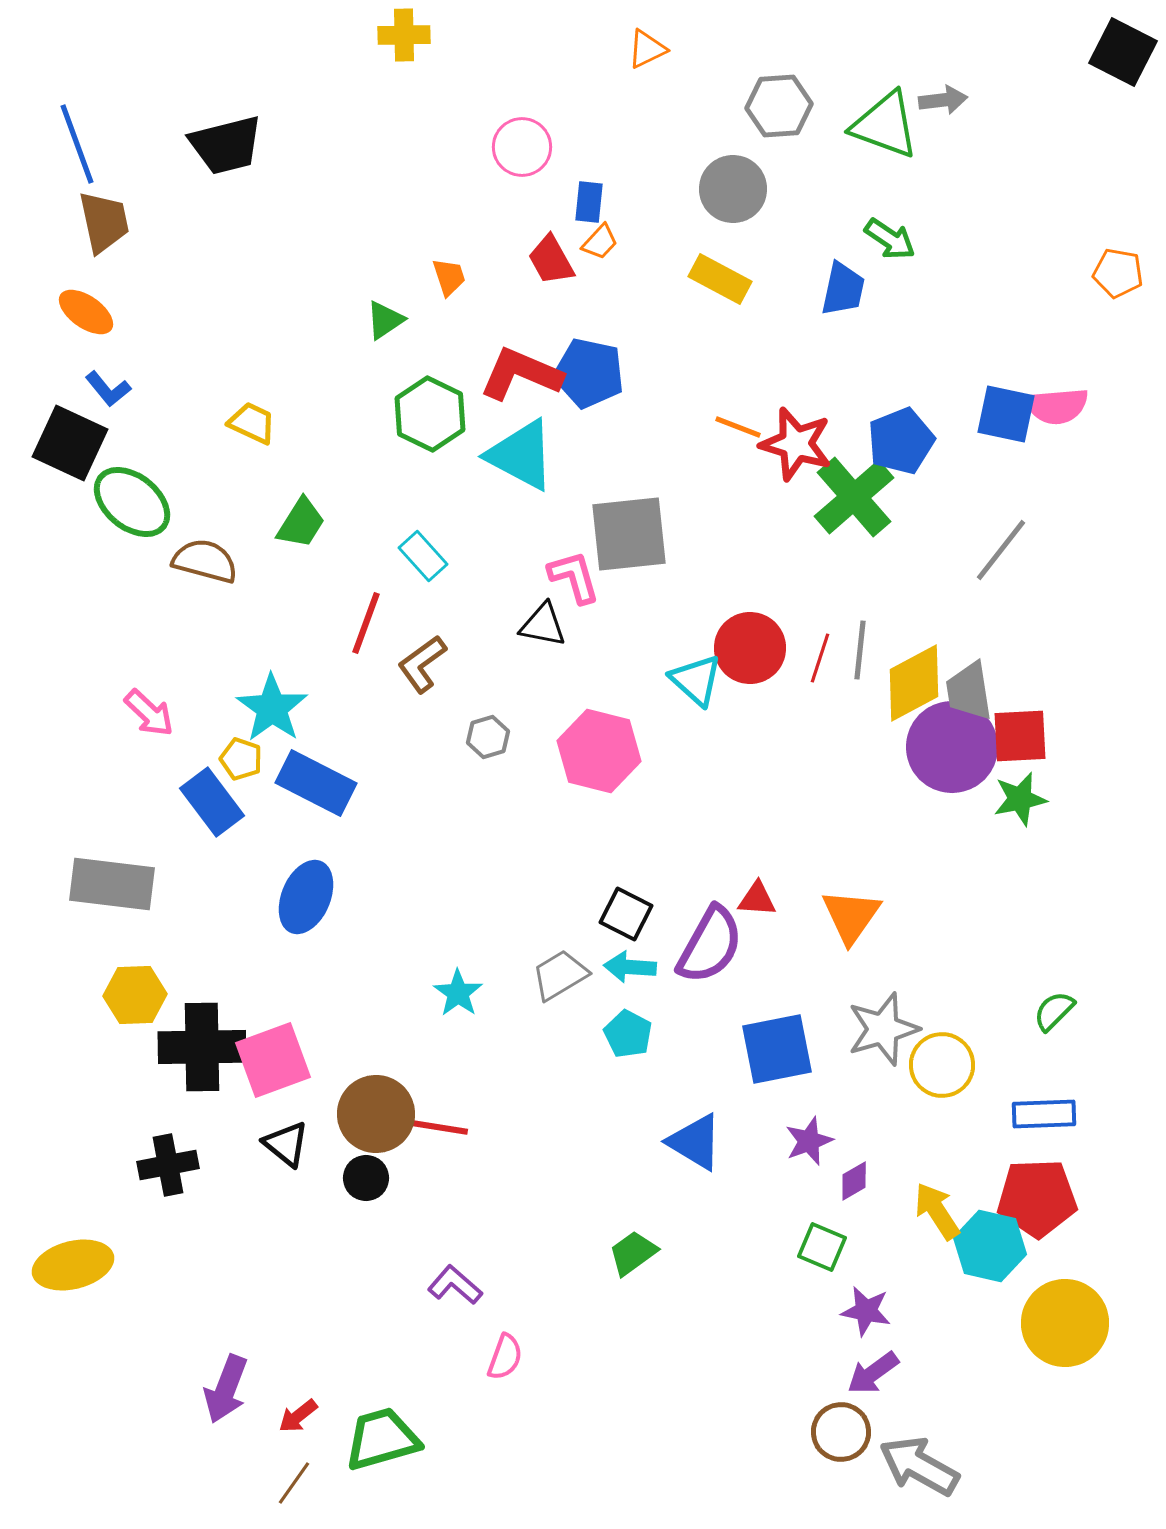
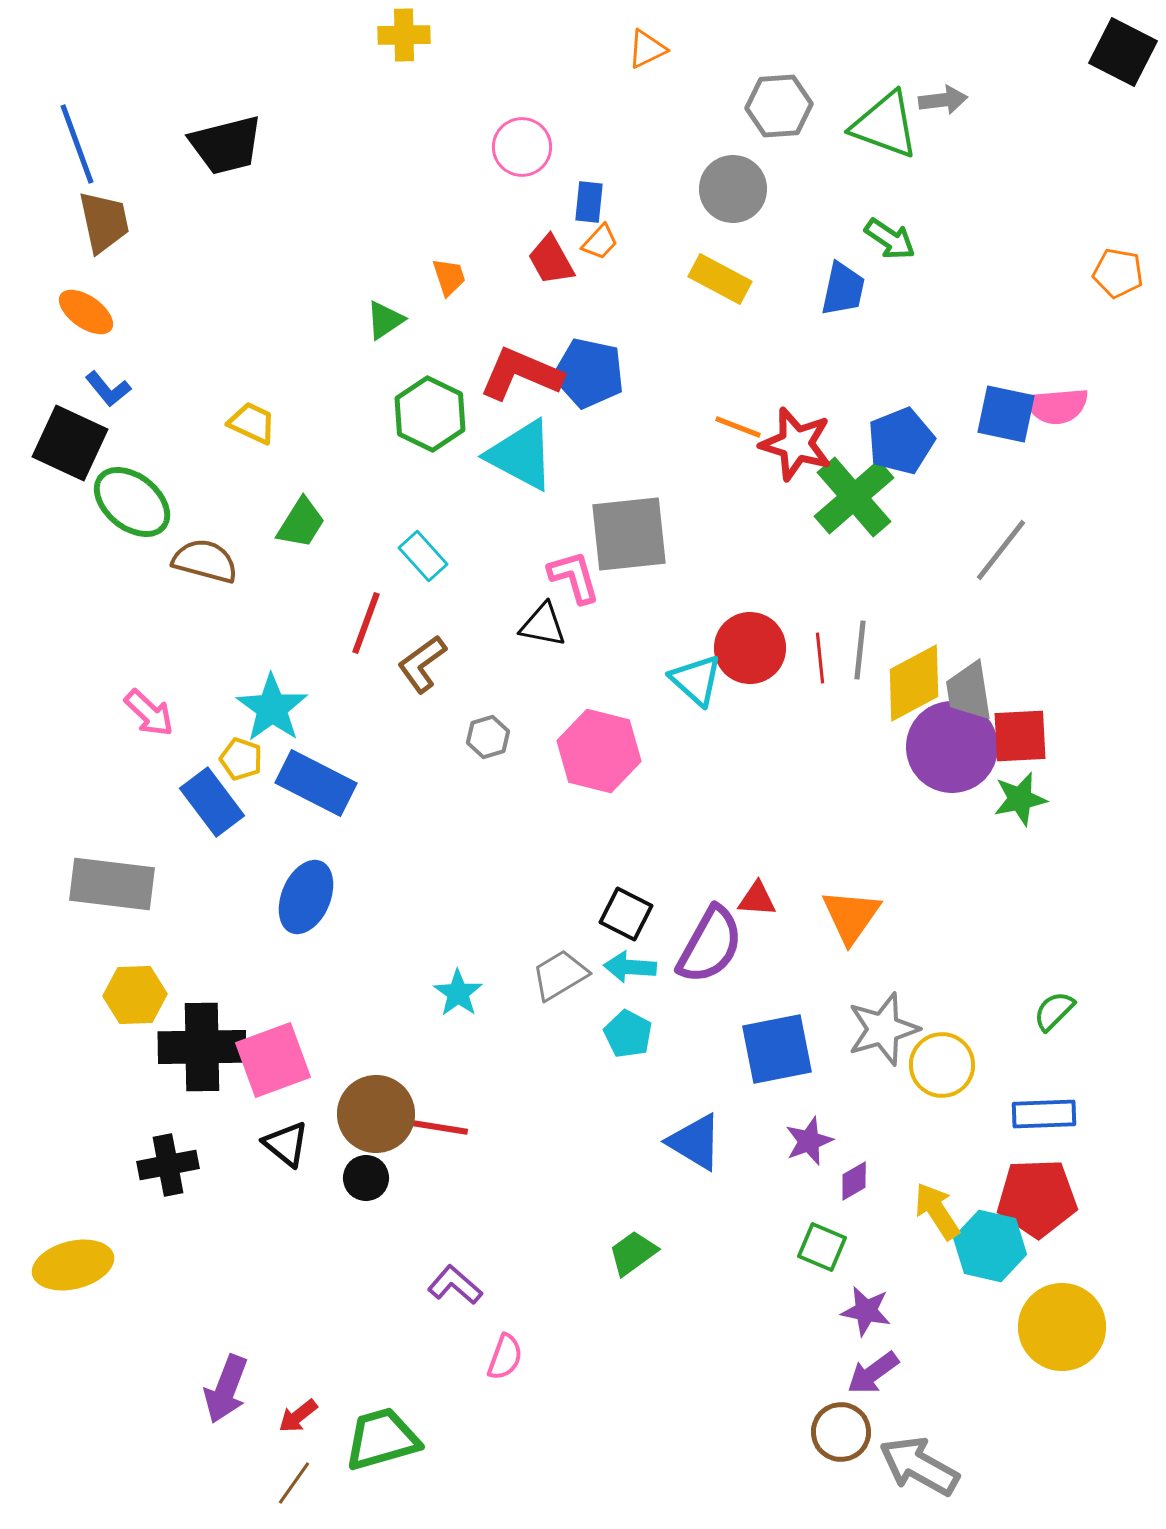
red line at (820, 658): rotated 24 degrees counterclockwise
yellow circle at (1065, 1323): moved 3 px left, 4 px down
